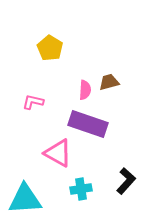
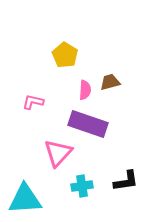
yellow pentagon: moved 15 px right, 7 px down
brown trapezoid: moved 1 px right
pink triangle: rotated 44 degrees clockwise
black L-shape: rotated 40 degrees clockwise
cyan cross: moved 1 px right, 3 px up
